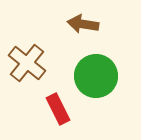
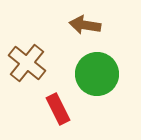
brown arrow: moved 2 px right, 1 px down
green circle: moved 1 px right, 2 px up
